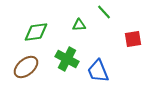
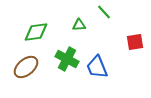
red square: moved 2 px right, 3 px down
blue trapezoid: moved 1 px left, 4 px up
